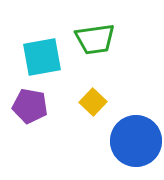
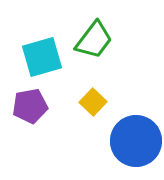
green trapezoid: moved 1 px left, 1 px down; rotated 45 degrees counterclockwise
cyan square: rotated 6 degrees counterclockwise
purple pentagon: rotated 20 degrees counterclockwise
